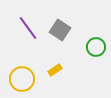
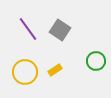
purple line: moved 1 px down
green circle: moved 14 px down
yellow circle: moved 3 px right, 7 px up
